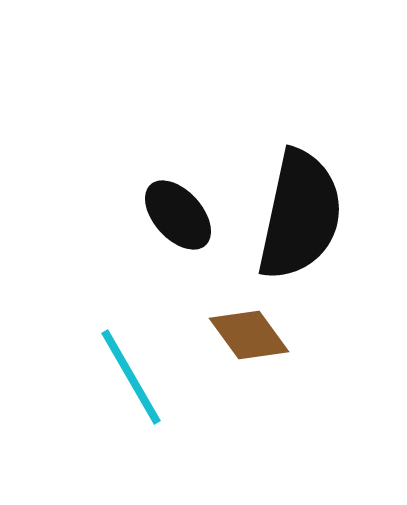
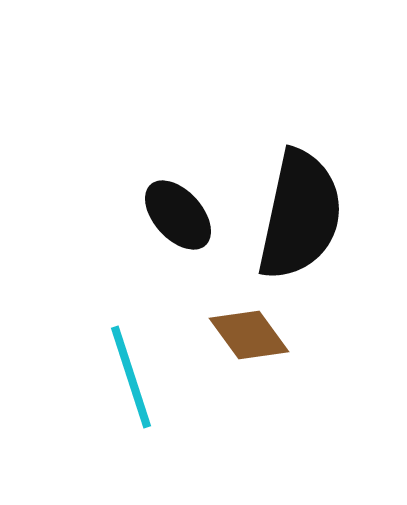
cyan line: rotated 12 degrees clockwise
